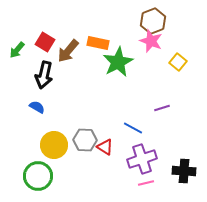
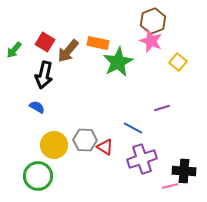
green arrow: moved 3 px left
pink line: moved 24 px right, 3 px down
